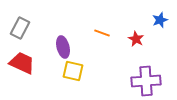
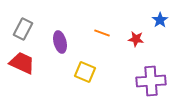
blue star: rotated 14 degrees counterclockwise
gray rectangle: moved 3 px right, 1 px down
red star: rotated 21 degrees counterclockwise
purple ellipse: moved 3 px left, 5 px up
yellow square: moved 12 px right, 1 px down; rotated 10 degrees clockwise
purple cross: moved 5 px right
